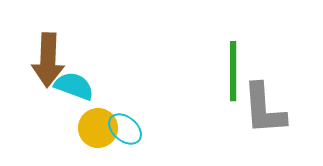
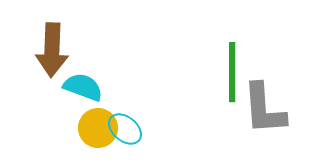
brown arrow: moved 4 px right, 10 px up
green line: moved 1 px left, 1 px down
cyan semicircle: moved 9 px right, 1 px down
